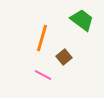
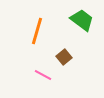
orange line: moved 5 px left, 7 px up
